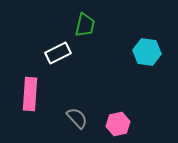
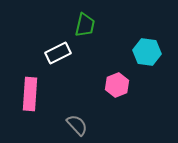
gray semicircle: moved 7 px down
pink hexagon: moved 1 px left, 39 px up; rotated 10 degrees counterclockwise
